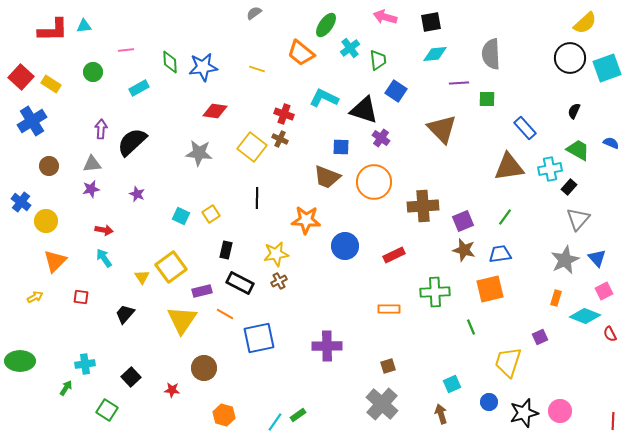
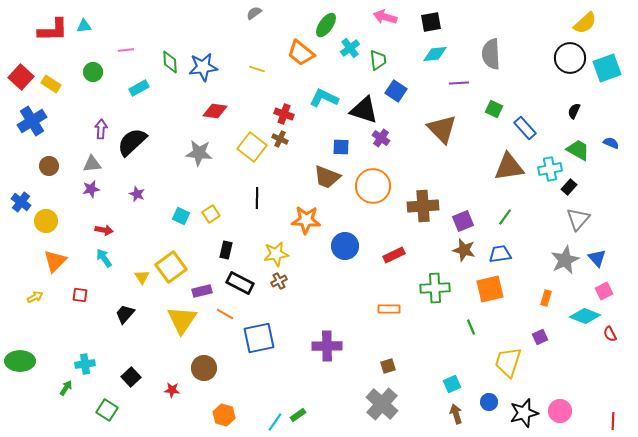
green square at (487, 99): moved 7 px right, 10 px down; rotated 24 degrees clockwise
orange circle at (374, 182): moved 1 px left, 4 px down
green cross at (435, 292): moved 4 px up
red square at (81, 297): moved 1 px left, 2 px up
orange rectangle at (556, 298): moved 10 px left
brown arrow at (441, 414): moved 15 px right
